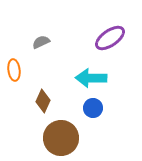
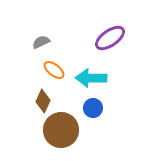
orange ellipse: moved 40 px right; rotated 45 degrees counterclockwise
brown circle: moved 8 px up
